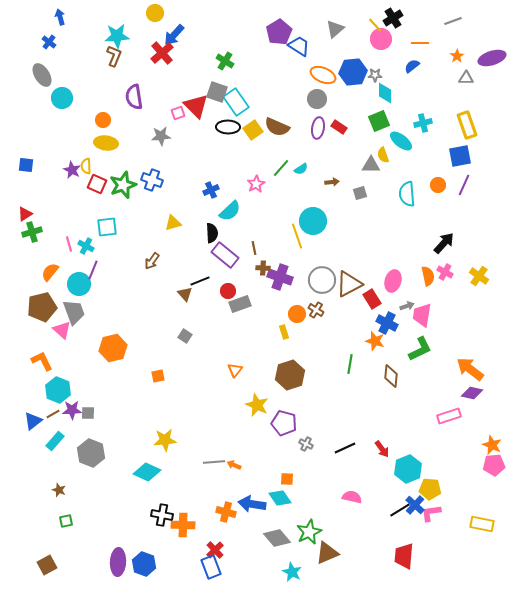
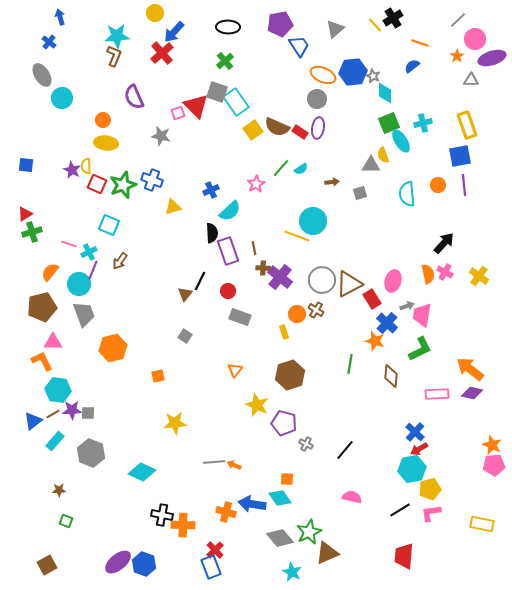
gray line at (453, 21): moved 5 px right, 1 px up; rotated 24 degrees counterclockwise
purple pentagon at (279, 32): moved 1 px right, 8 px up; rotated 20 degrees clockwise
blue arrow at (174, 35): moved 3 px up
pink circle at (381, 39): moved 94 px right
orange line at (420, 43): rotated 18 degrees clockwise
blue trapezoid at (299, 46): rotated 25 degrees clockwise
green cross at (225, 61): rotated 18 degrees clockwise
gray star at (375, 75): moved 2 px left, 1 px down; rotated 24 degrees clockwise
gray triangle at (466, 78): moved 5 px right, 2 px down
purple semicircle at (134, 97): rotated 15 degrees counterclockwise
green square at (379, 121): moved 10 px right, 2 px down
black ellipse at (228, 127): moved 100 px up
red rectangle at (339, 127): moved 39 px left, 5 px down
gray star at (161, 136): rotated 18 degrees clockwise
cyan ellipse at (401, 141): rotated 20 degrees clockwise
purple line at (464, 185): rotated 30 degrees counterclockwise
yellow triangle at (173, 223): moved 16 px up
cyan square at (107, 227): moved 2 px right, 2 px up; rotated 30 degrees clockwise
yellow line at (297, 236): rotated 50 degrees counterclockwise
pink line at (69, 244): rotated 56 degrees counterclockwise
cyan cross at (86, 246): moved 3 px right, 6 px down; rotated 35 degrees clockwise
purple rectangle at (225, 255): moved 3 px right, 4 px up; rotated 32 degrees clockwise
brown arrow at (152, 261): moved 32 px left
orange semicircle at (428, 276): moved 2 px up
purple cross at (280, 277): rotated 20 degrees clockwise
black line at (200, 281): rotated 42 degrees counterclockwise
brown triangle at (185, 294): rotated 21 degrees clockwise
gray rectangle at (240, 304): moved 13 px down; rotated 40 degrees clockwise
gray trapezoid at (74, 312): moved 10 px right, 2 px down
blue cross at (387, 323): rotated 15 degrees clockwise
pink triangle at (62, 330): moved 9 px left, 12 px down; rotated 42 degrees counterclockwise
cyan hexagon at (58, 390): rotated 15 degrees counterclockwise
pink rectangle at (449, 416): moved 12 px left, 22 px up; rotated 15 degrees clockwise
yellow star at (165, 440): moved 10 px right, 17 px up
black line at (345, 448): moved 2 px down; rotated 25 degrees counterclockwise
red arrow at (382, 449): moved 37 px right; rotated 96 degrees clockwise
cyan hexagon at (408, 469): moved 4 px right; rotated 12 degrees clockwise
cyan diamond at (147, 472): moved 5 px left
yellow pentagon at (430, 489): rotated 20 degrees counterclockwise
brown star at (59, 490): rotated 24 degrees counterclockwise
blue cross at (415, 505): moved 73 px up
green square at (66, 521): rotated 32 degrees clockwise
gray diamond at (277, 538): moved 3 px right
purple ellipse at (118, 562): rotated 48 degrees clockwise
